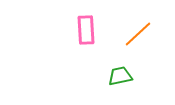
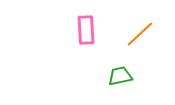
orange line: moved 2 px right
